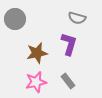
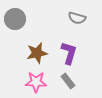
purple L-shape: moved 9 px down
pink star: rotated 15 degrees clockwise
